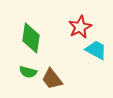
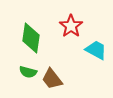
red star: moved 9 px left, 1 px up; rotated 10 degrees counterclockwise
